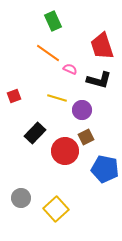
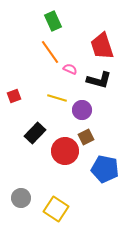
orange line: moved 2 px right, 1 px up; rotated 20 degrees clockwise
yellow square: rotated 15 degrees counterclockwise
